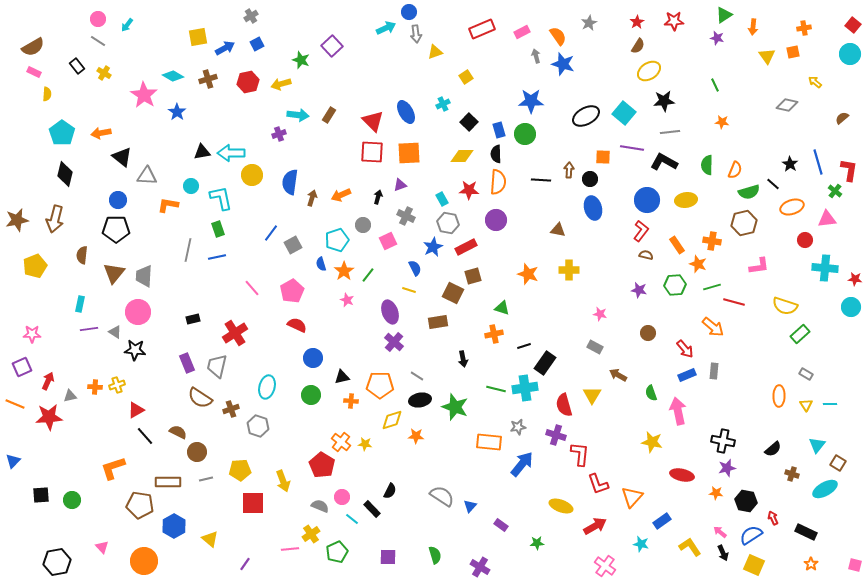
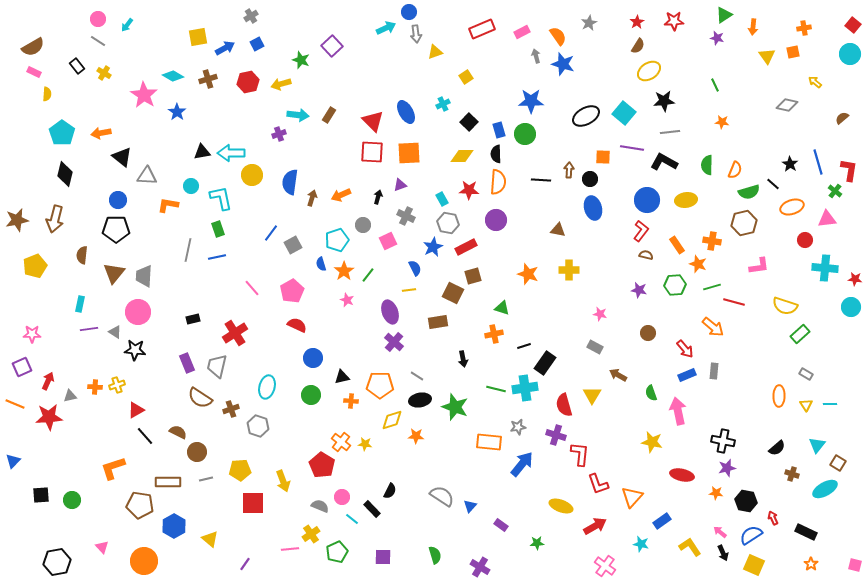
yellow line at (409, 290): rotated 24 degrees counterclockwise
black semicircle at (773, 449): moved 4 px right, 1 px up
purple square at (388, 557): moved 5 px left
